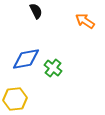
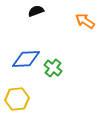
black semicircle: rotated 84 degrees counterclockwise
blue diamond: rotated 8 degrees clockwise
yellow hexagon: moved 2 px right
